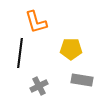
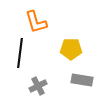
gray cross: moved 1 px left
